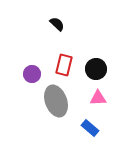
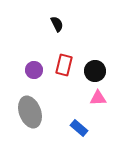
black semicircle: rotated 21 degrees clockwise
black circle: moved 1 px left, 2 px down
purple circle: moved 2 px right, 4 px up
gray ellipse: moved 26 px left, 11 px down
blue rectangle: moved 11 px left
